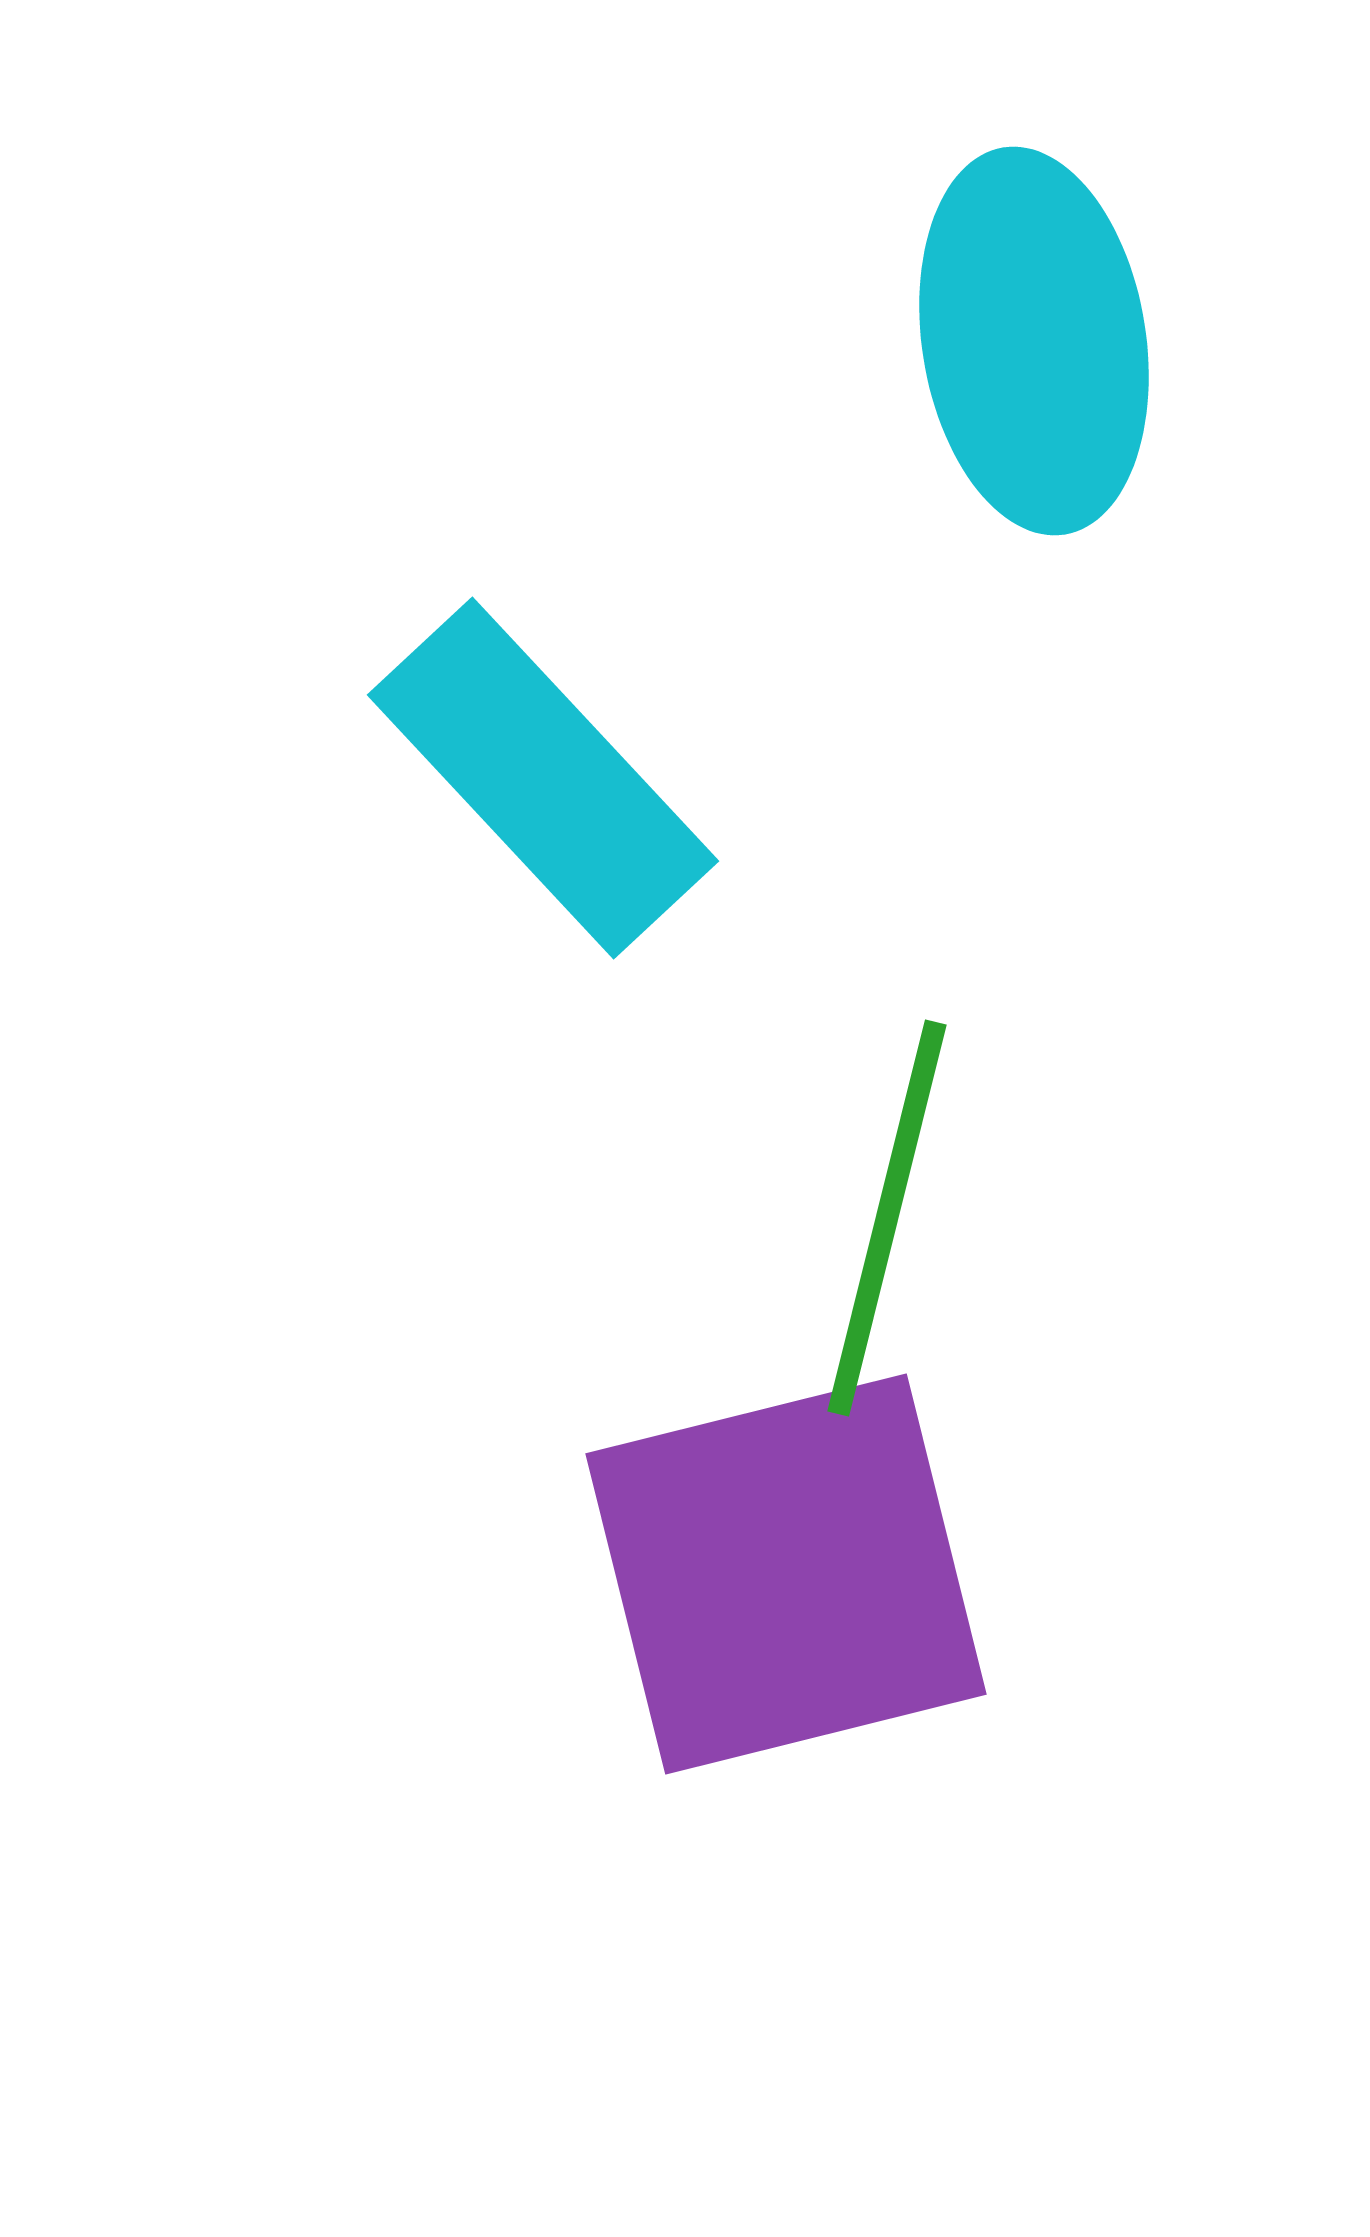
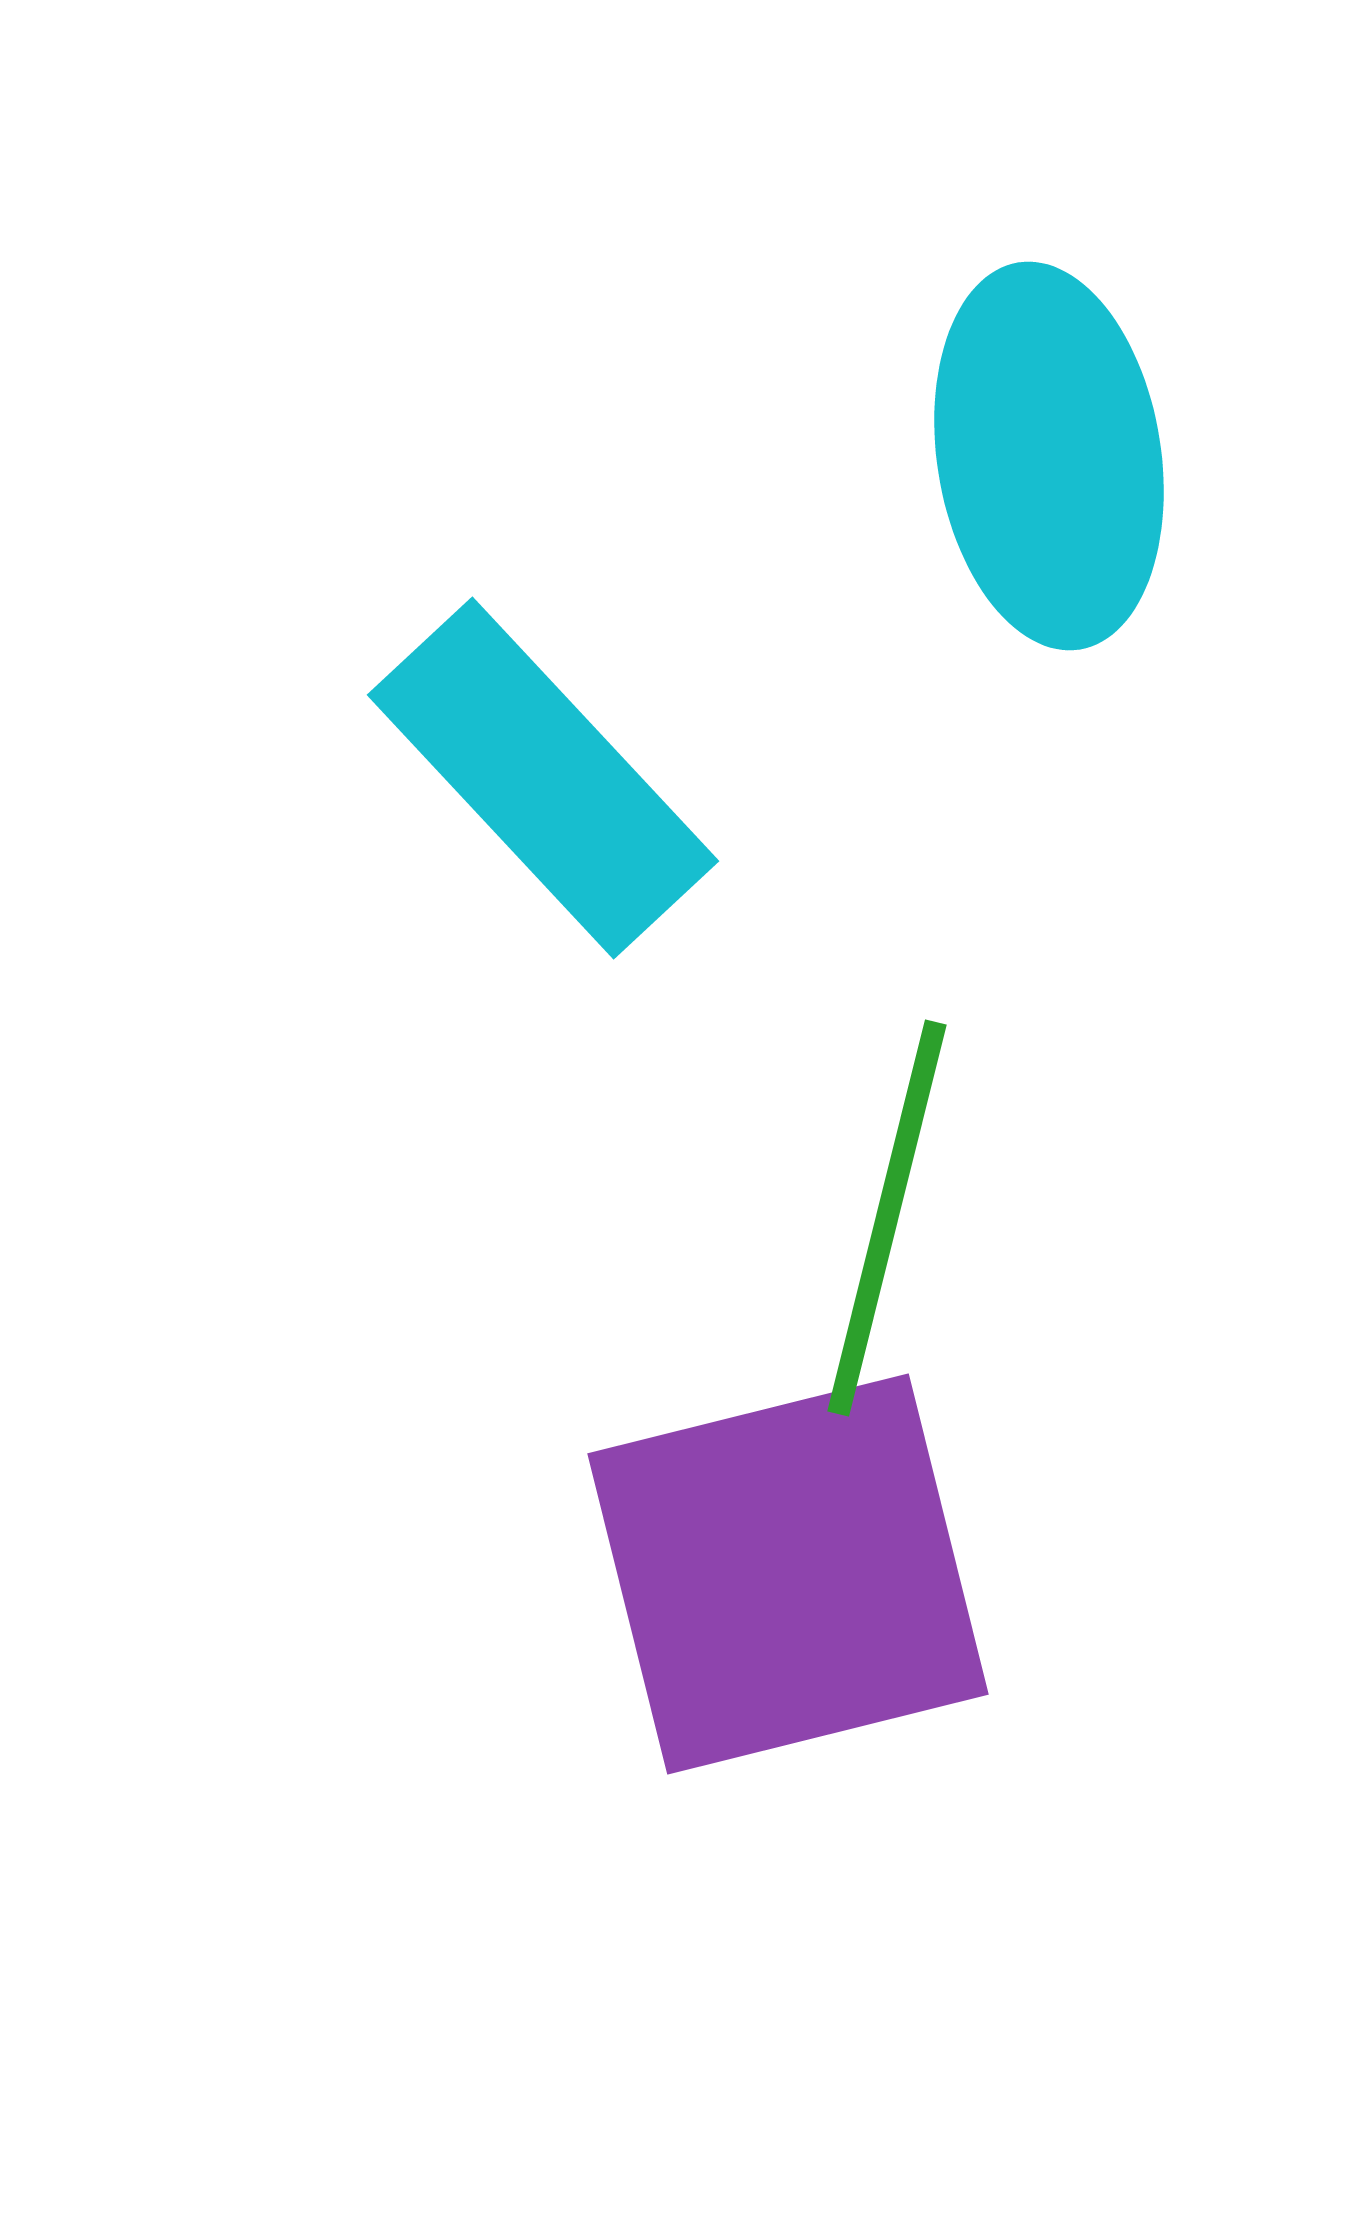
cyan ellipse: moved 15 px right, 115 px down
purple square: moved 2 px right
